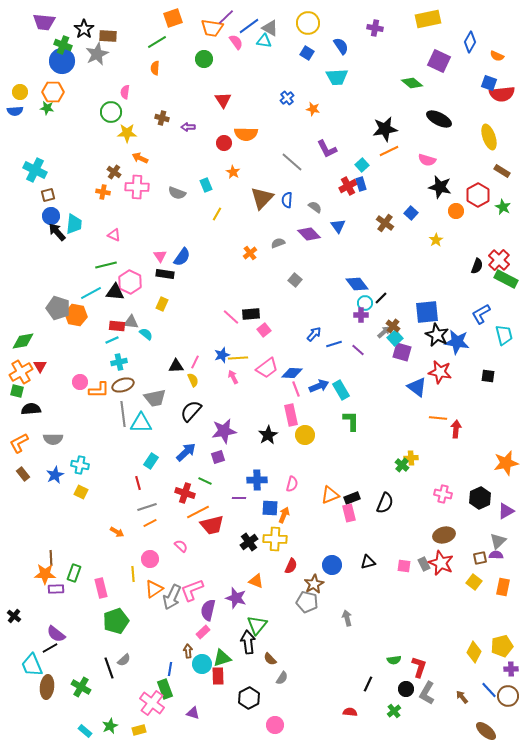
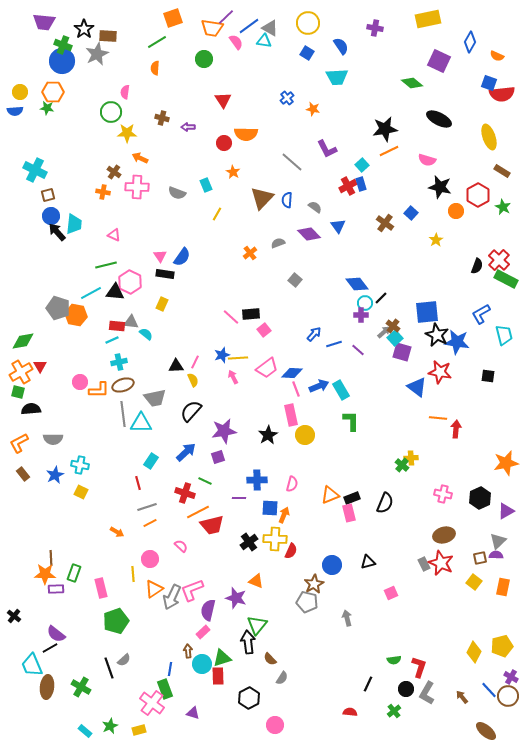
green square at (17, 391): moved 1 px right, 1 px down
red semicircle at (291, 566): moved 15 px up
pink square at (404, 566): moved 13 px left, 27 px down; rotated 32 degrees counterclockwise
purple cross at (511, 669): moved 8 px down; rotated 32 degrees clockwise
